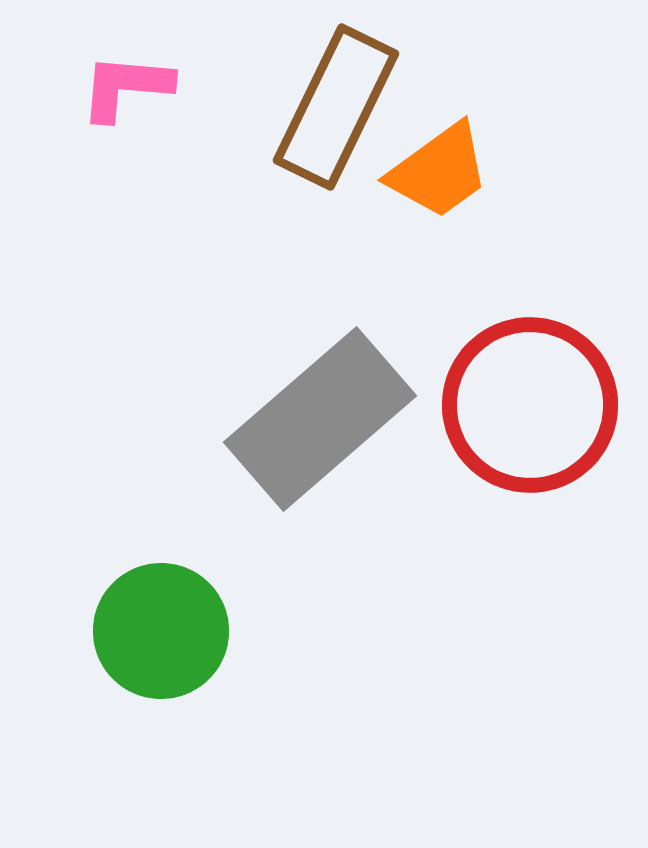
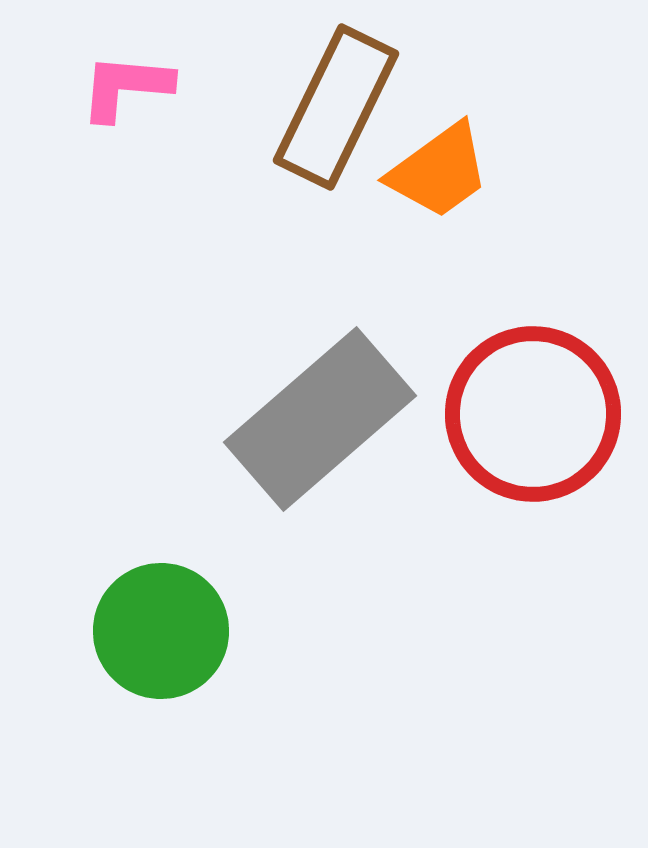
red circle: moved 3 px right, 9 px down
